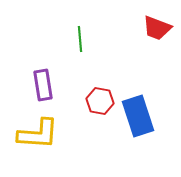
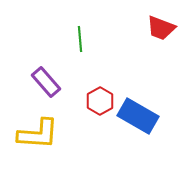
red trapezoid: moved 4 px right
purple rectangle: moved 3 px right, 3 px up; rotated 32 degrees counterclockwise
red hexagon: rotated 20 degrees clockwise
blue rectangle: rotated 42 degrees counterclockwise
